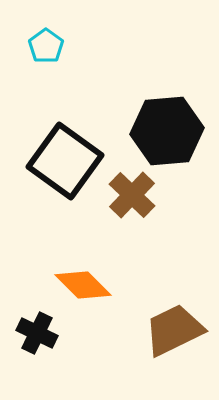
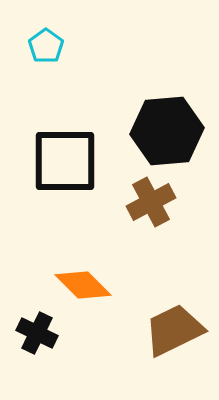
black square: rotated 36 degrees counterclockwise
brown cross: moved 19 px right, 7 px down; rotated 18 degrees clockwise
